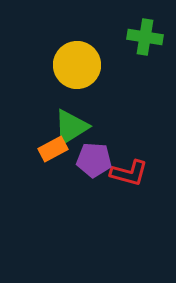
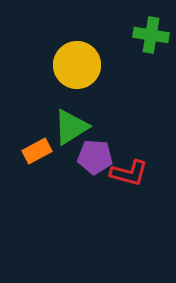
green cross: moved 6 px right, 2 px up
orange rectangle: moved 16 px left, 2 px down
purple pentagon: moved 1 px right, 3 px up
